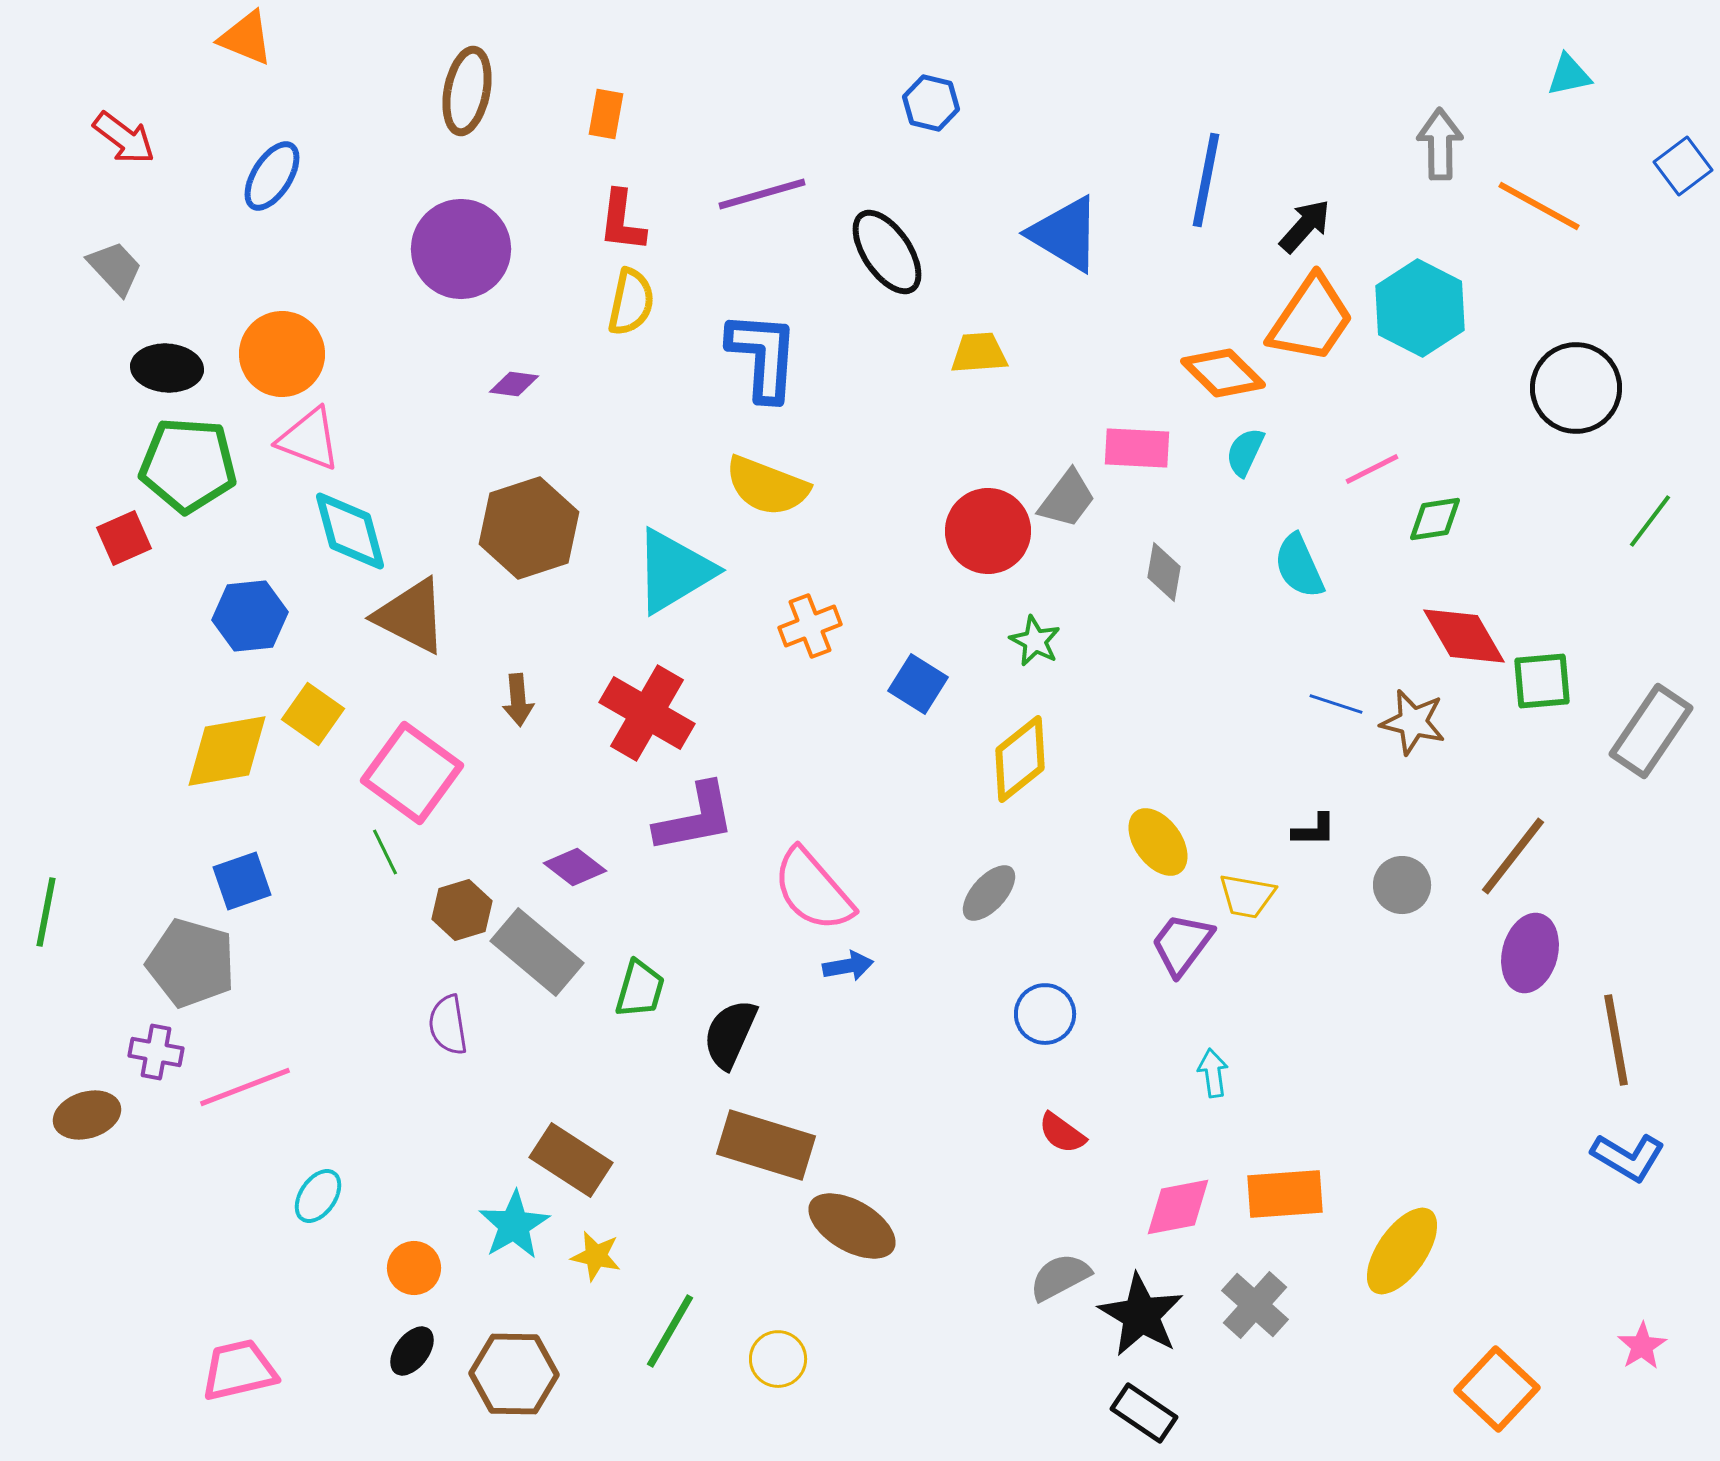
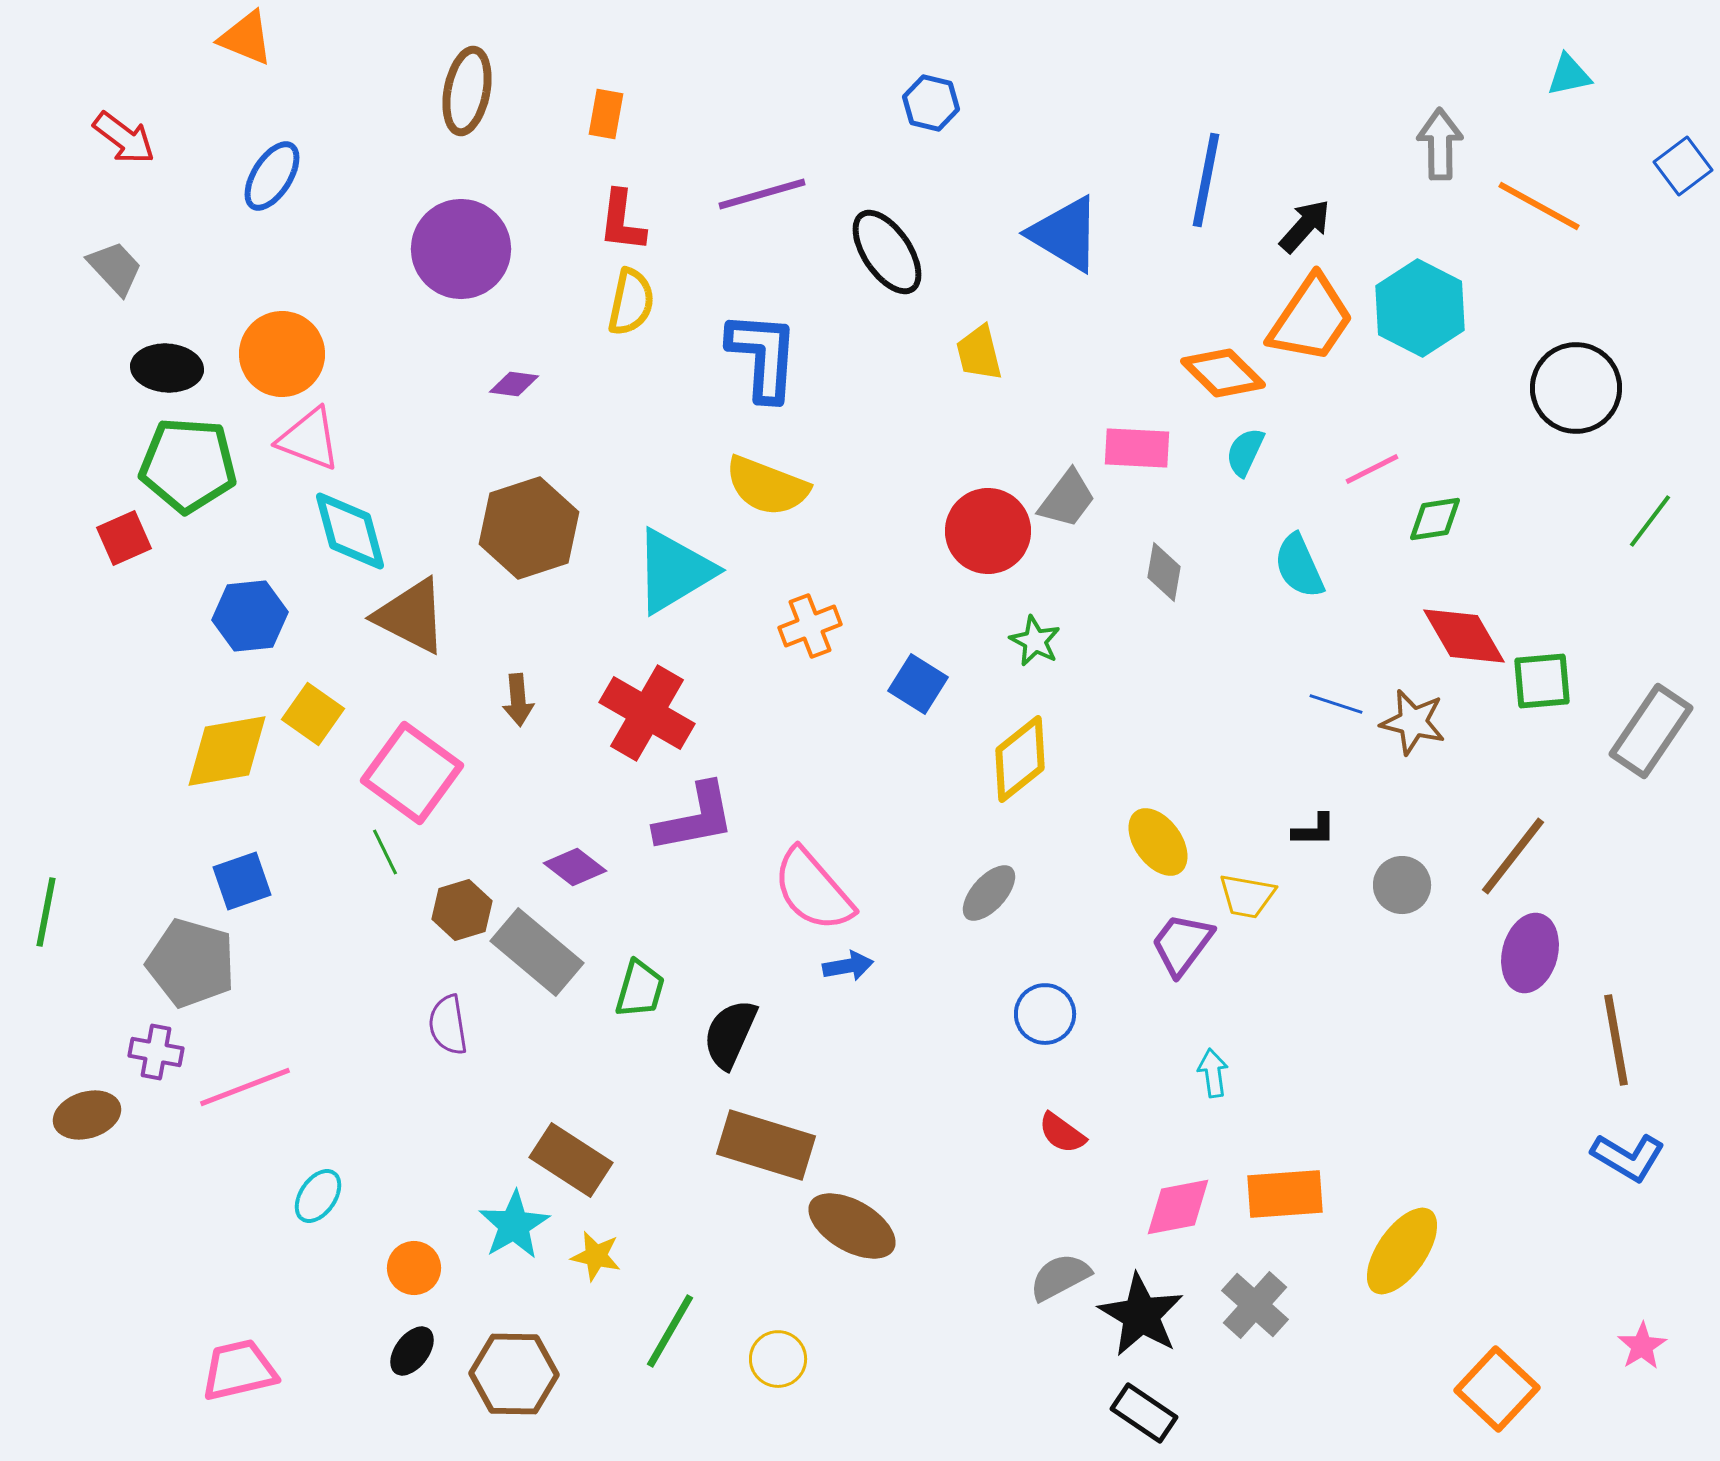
yellow trapezoid at (979, 353): rotated 100 degrees counterclockwise
